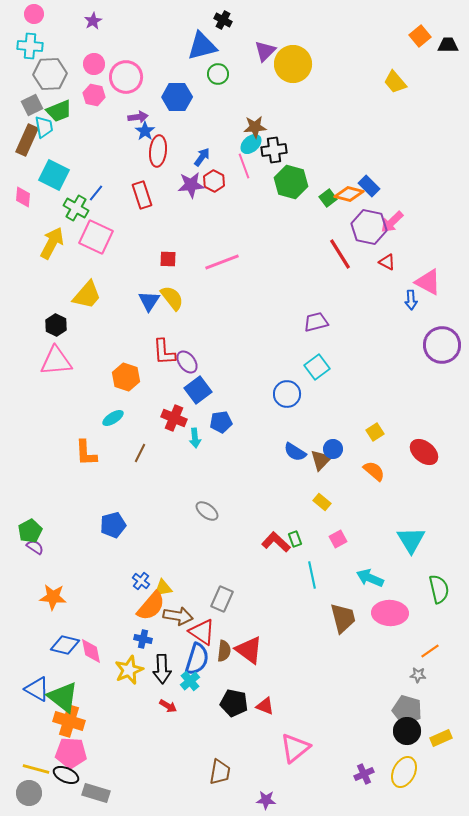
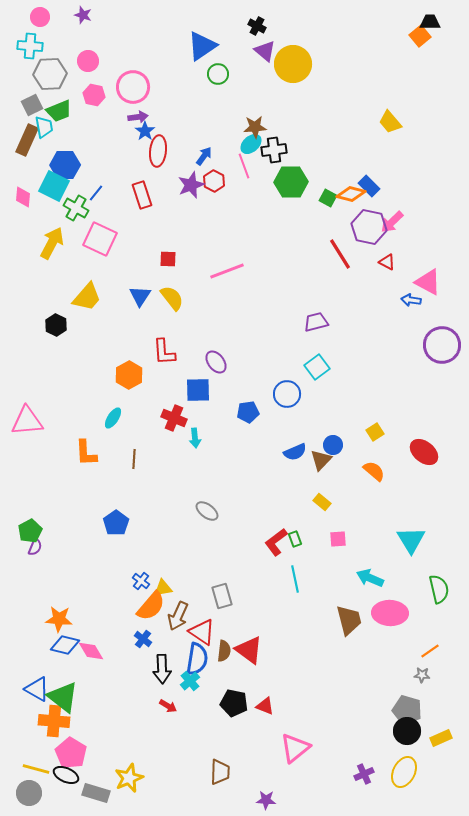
pink circle at (34, 14): moved 6 px right, 3 px down
black cross at (223, 20): moved 34 px right, 6 px down
purple star at (93, 21): moved 10 px left, 6 px up; rotated 24 degrees counterclockwise
black trapezoid at (448, 45): moved 18 px left, 23 px up
blue triangle at (202, 46): rotated 20 degrees counterclockwise
purple triangle at (265, 51): rotated 35 degrees counterclockwise
pink circle at (94, 64): moved 6 px left, 3 px up
pink circle at (126, 77): moved 7 px right, 10 px down
yellow trapezoid at (395, 82): moved 5 px left, 40 px down
blue hexagon at (177, 97): moved 112 px left, 68 px down
blue arrow at (202, 157): moved 2 px right, 1 px up
cyan square at (54, 175): moved 11 px down
green hexagon at (291, 182): rotated 16 degrees counterclockwise
purple star at (191, 185): rotated 16 degrees counterclockwise
orange diamond at (349, 194): moved 2 px right
green square at (328, 198): rotated 24 degrees counterclockwise
pink square at (96, 237): moved 4 px right, 2 px down
pink line at (222, 262): moved 5 px right, 9 px down
yellow trapezoid at (87, 295): moved 2 px down
blue arrow at (411, 300): rotated 102 degrees clockwise
blue triangle at (149, 301): moved 9 px left, 5 px up
pink triangle at (56, 361): moved 29 px left, 60 px down
purple ellipse at (187, 362): moved 29 px right
orange hexagon at (126, 377): moved 3 px right, 2 px up; rotated 12 degrees clockwise
blue square at (198, 390): rotated 36 degrees clockwise
cyan ellipse at (113, 418): rotated 25 degrees counterclockwise
blue pentagon at (221, 422): moved 27 px right, 10 px up
blue circle at (333, 449): moved 4 px up
blue semicircle at (295, 452): rotated 55 degrees counterclockwise
brown line at (140, 453): moved 6 px left, 6 px down; rotated 24 degrees counterclockwise
blue pentagon at (113, 525): moved 3 px right, 2 px up; rotated 20 degrees counterclockwise
pink square at (338, 539): rotated 24 degrees clockwise
red L-shape at (276, 542): rotated 80 degrees counterclockwise
purple semicircle at (35, 547): rotated 78 degrees clockwise
cyan line at (312, 575): moved 17 px left, 4 px down
orange star at (53, 597): moved 6 px right, 22 px down
gray rectangle at (222, 599): moved 3 px up; rotated 40 degrees counterclockwise
brown arrow at (178, 616): rotated 104 degrees clockwise
brown trapezoid at (343, 618): moved 6 px right, 2 px down
blue cross at (143, 639): rotated 24 degrees clockwise
pink diamond at (91, 651): rotated 20 degrees counterclockwise
blue semicircle at (197, 659): rotated 8 degrees counterclockwise
yellow star at (129, 670): moved 108 px down
gray star at (418, 675): moved 4 px right
orange cross at (69, 721): moved 15 px left; rotated 12 degrees counterclockwise
pink pentagon at (71, 753): rotated 28 degrees clockwise
brown trapezoid at (220, 772): rotated 8 degrees counterclockwise
